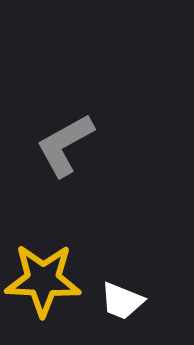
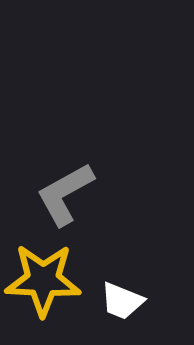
gray L-shape: moved 49 px down
